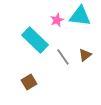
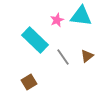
cyan triangle: moved 1 px right
brown triangle: moved 2 px right, 1 px down
